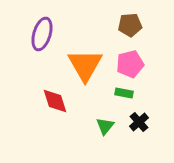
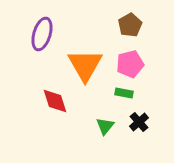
brown pentagon: rotated 25 degrees counterclockwise
